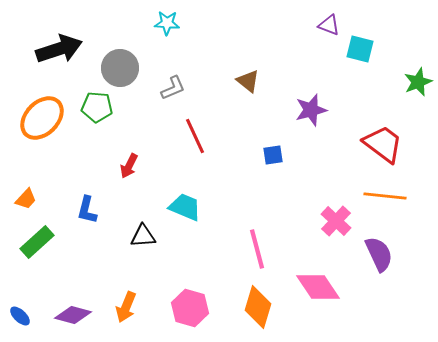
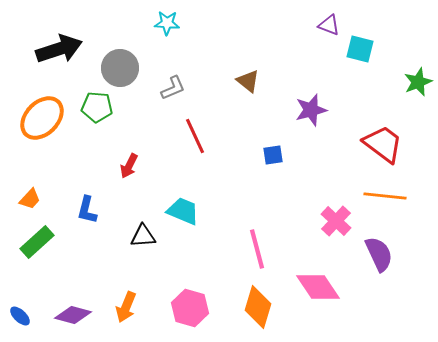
orange trapezoid: moved 4 px right
cyan trapezoid: moved 2 px left, 4 px down
